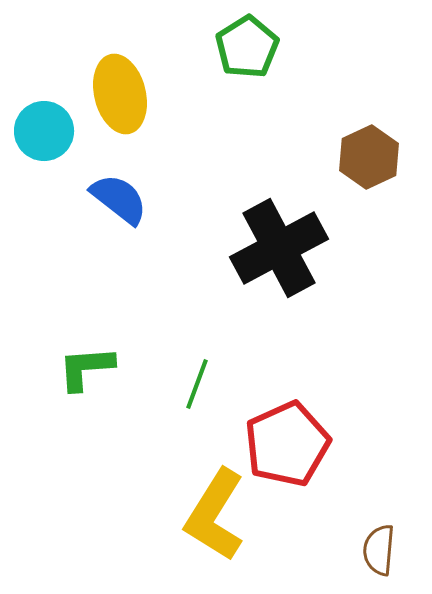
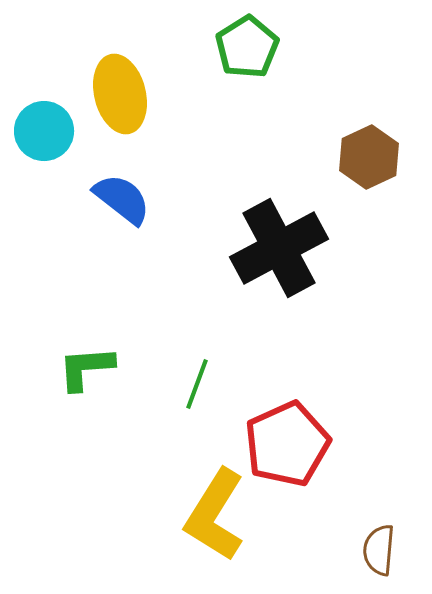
blue semicircle: moved 3 px right
